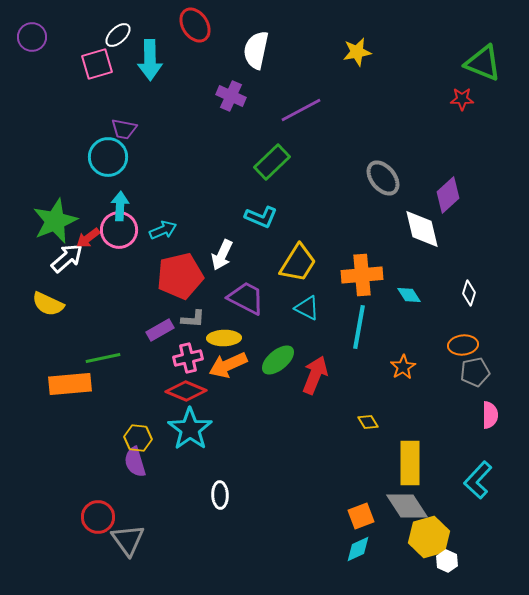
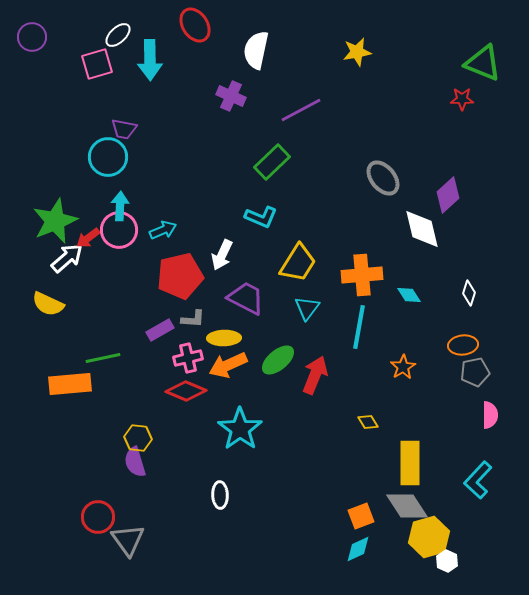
cyan triangle at (307, 308): rotated 40 degrees clockwise
cyan star at (190, 429): moved 50 px right
